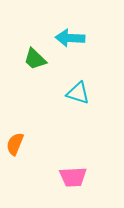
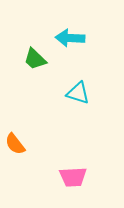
orange semicircle: rotated 60 degrees counterclockwise
